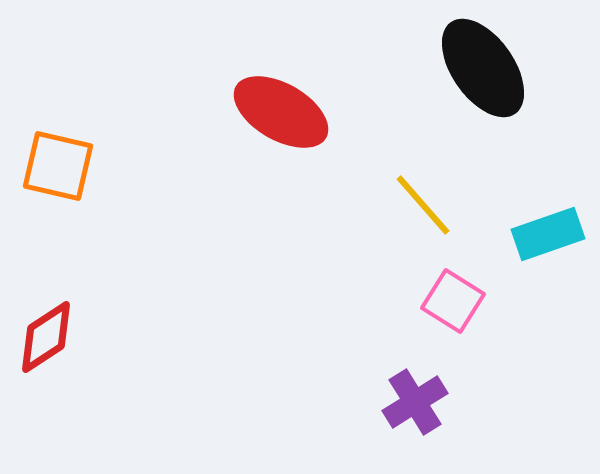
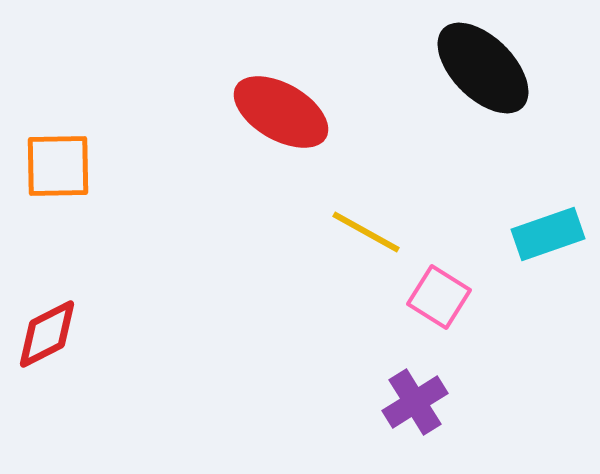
black ellipse: rotated 10 degrees counterclockwise
orange square: rotated 14 degrees counterclockwise
yellow line: moved 57 px left, 27 px down; rotated 20 degrees counterclockwise
pink square: moved 14 px left, 4 px up
red diamond: moved 1 px right, 3 px up; rotated 6 degrees clockwise
